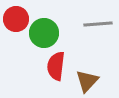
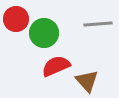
red semicircle: rotated 60 degrees clockwise
brown triangle: rotated 25 degrees counterclockwise
